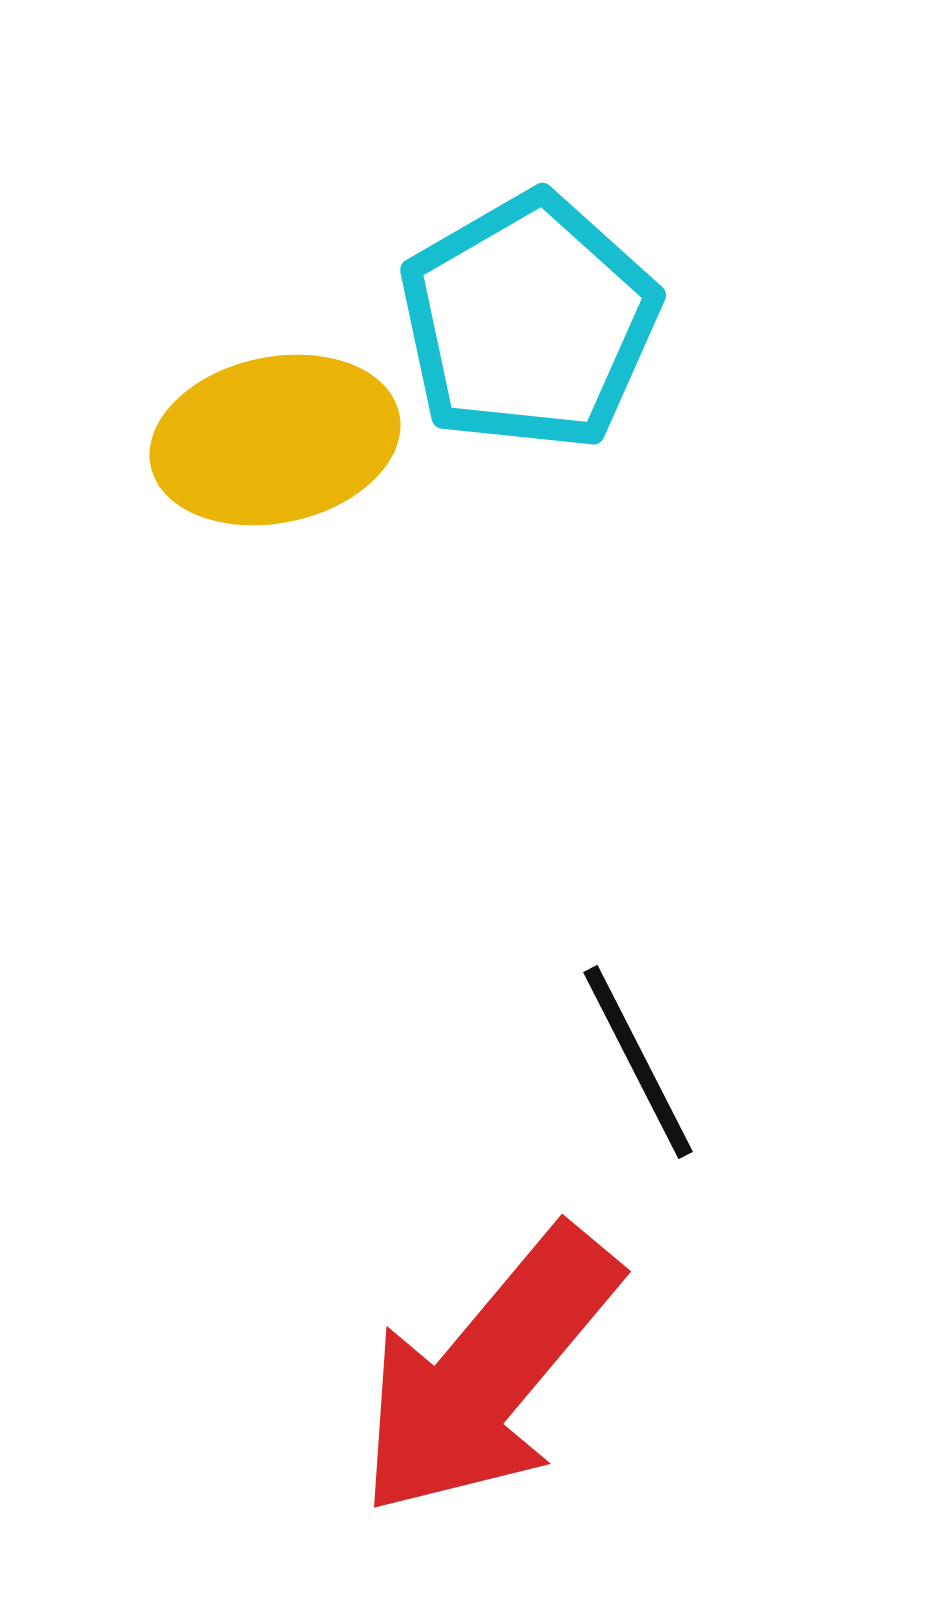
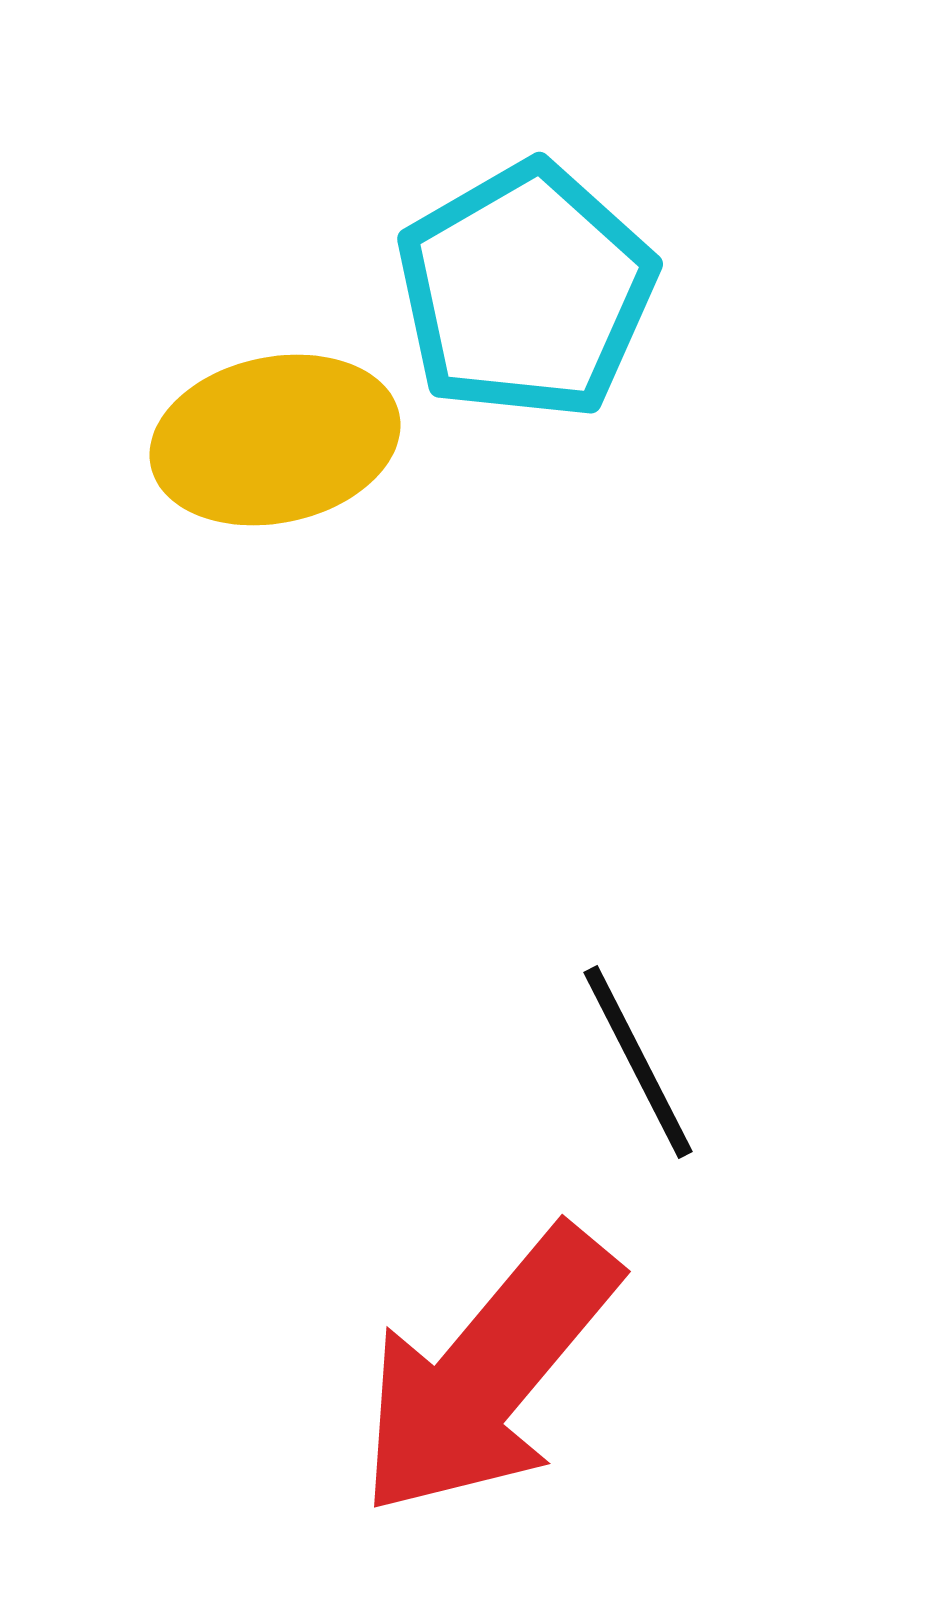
cyan pentagon: moved 3 px left, 31 px up
